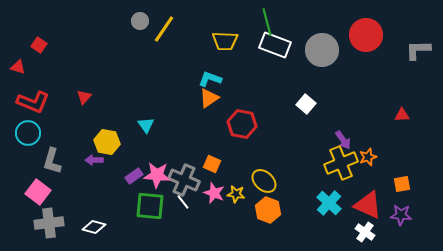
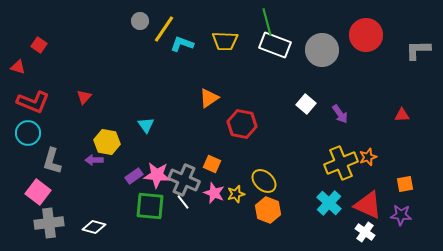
cyan L-shape at (210, 79): moved 28 px left, 35 px up
purple arrow at (343, 140): moved 3 px left, 26 px up
orange square at (402, 184): moved 3 px right
yellow star at (236, 194): rotated 24 degrees counterclockwise
